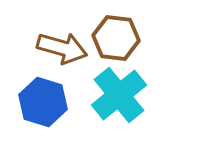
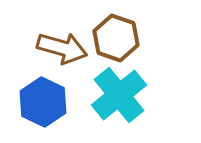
brown hexagon: rotated 12 degrees clockwise
blue hexagon: rotated 9 degrees clockwise
